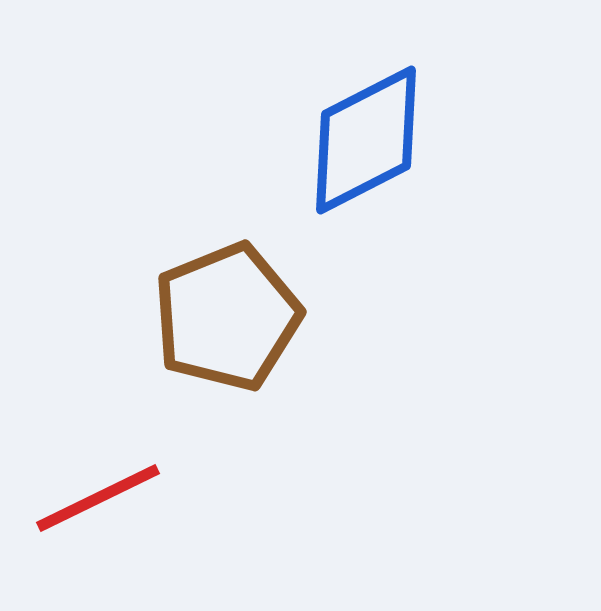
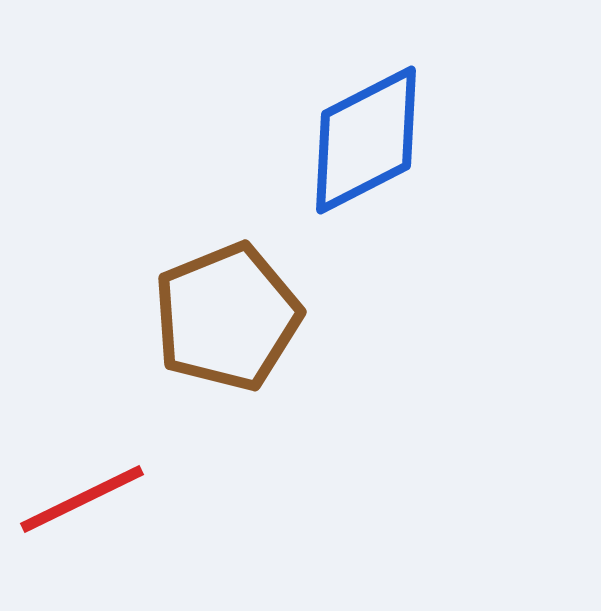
red line: moved 16 px left, 1 px down
